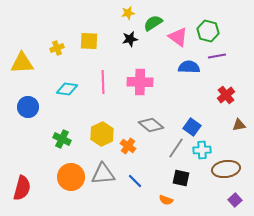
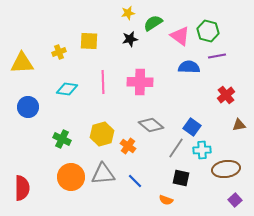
pink triangle: moved 2 px right, 1 px up
yellow cross: moved 2 px right, 4 px down
yellow hexagon: rotated 10 degrees clockwise
red semicircle: rotated 15 degrees counterclockwise
